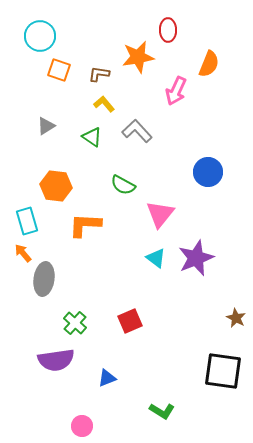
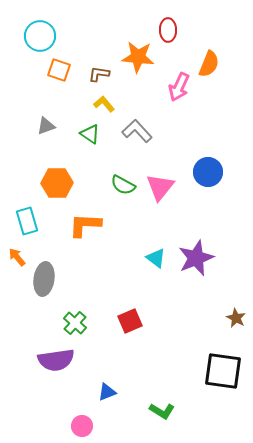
orange star: rotated 16 degrees clockwise
pink arrow: moved 3 px right, 4 px up
gray triangle: rotated 12 degrees clockwise
green triangle: moved 2 px left, 3 px up
orange hexagon: moved 1 px right, 3 px up; rotated 8 degrees counterclockwise
pink triangle: moved 27 px up
orange arrow: moved 6 px left, 4 px down
blue triangle: moved 14 px down
